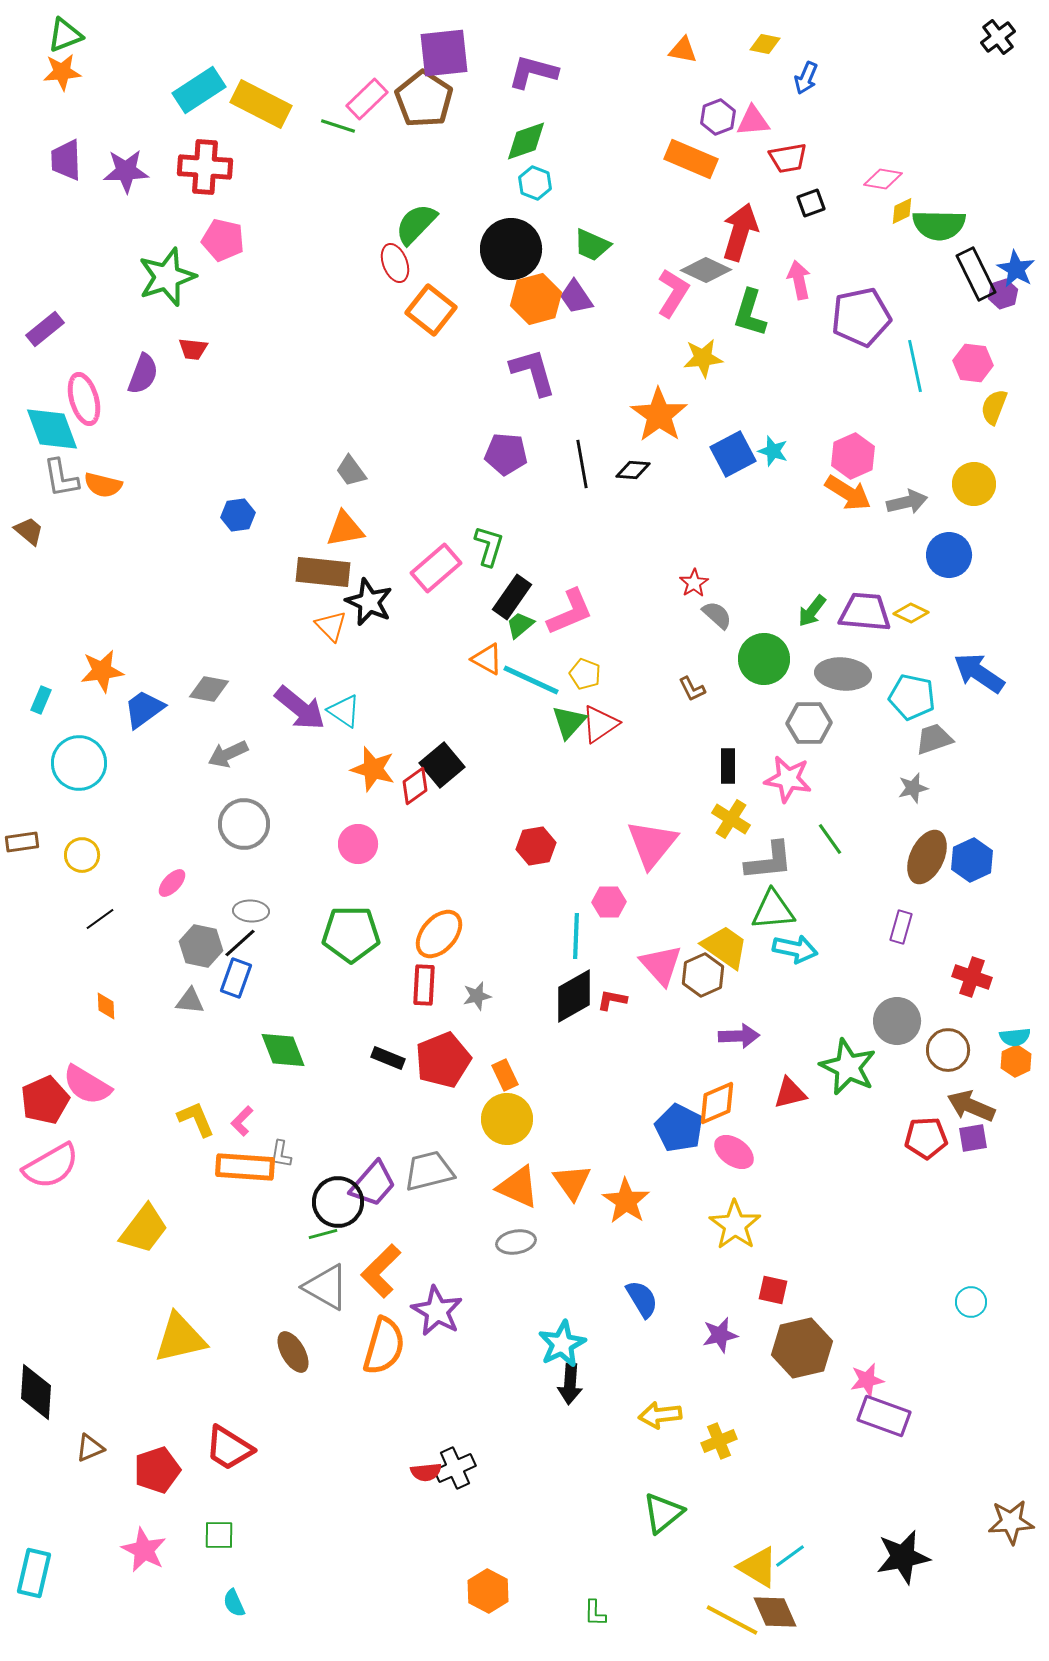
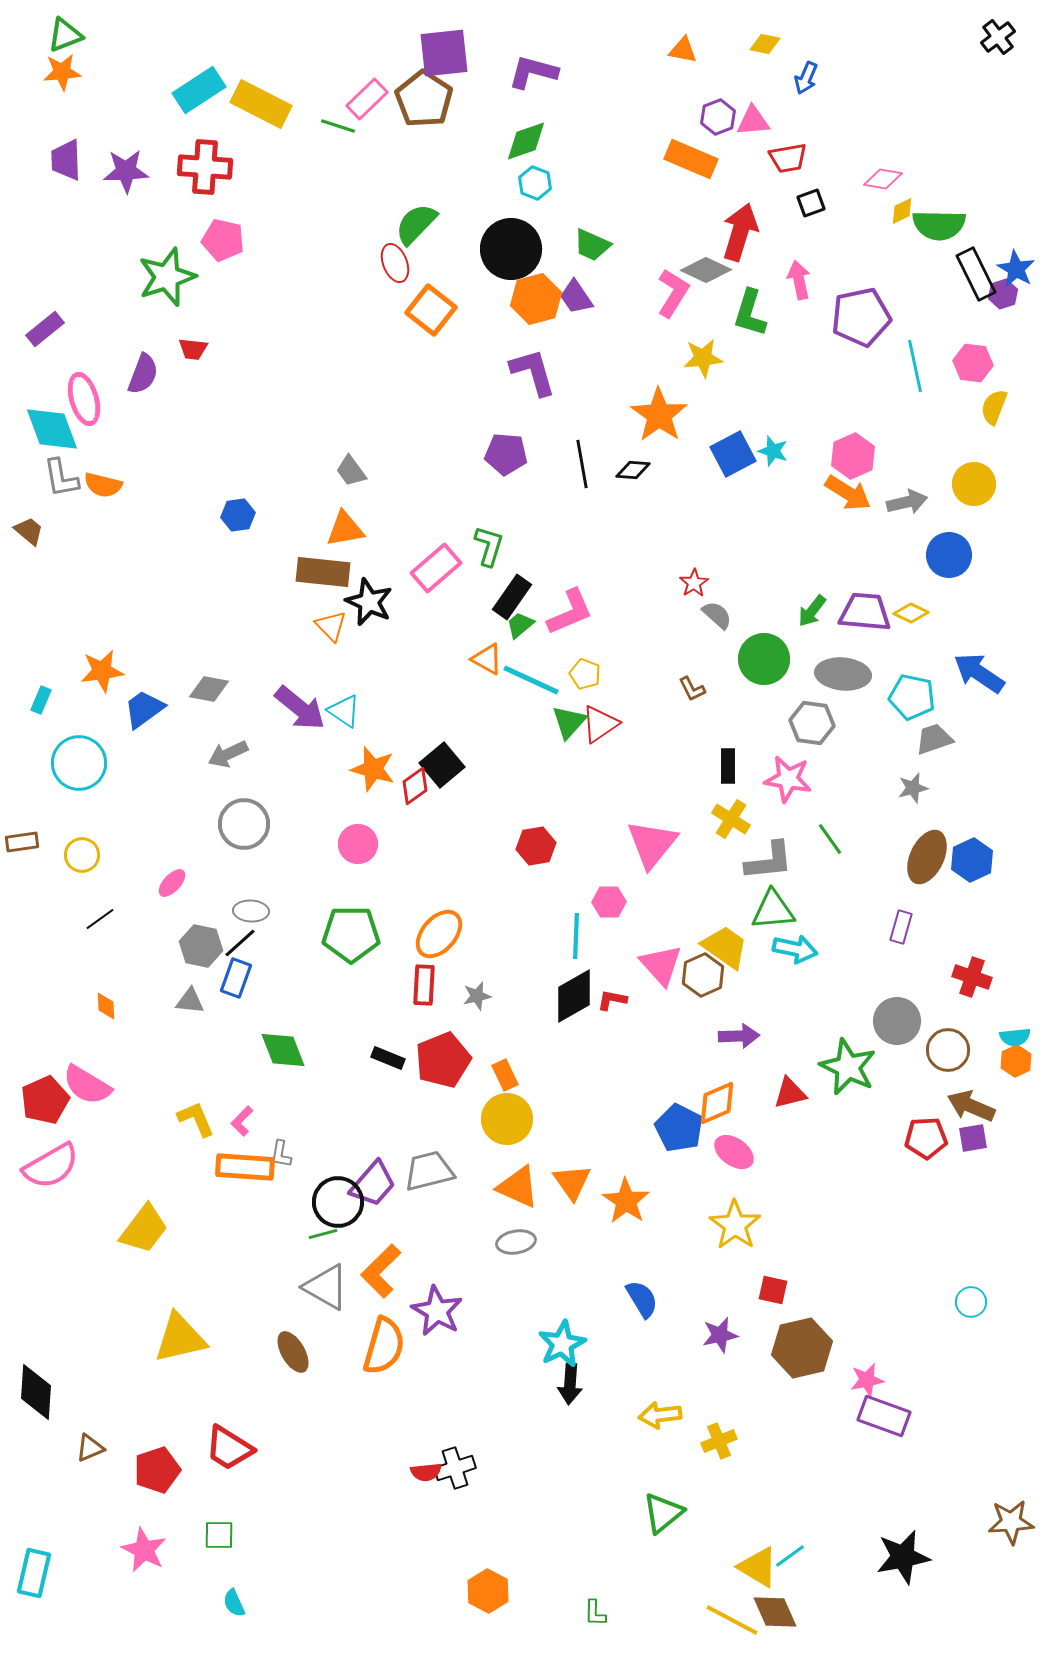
gray hexagon at (809, 723): moved 3 px right; rotated 9 degrees clockwise
black cross at (455, 1468): rotated 6 degrees clockwise
